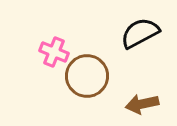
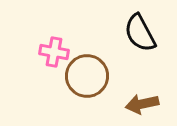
black semicircle: rotated 90 degrees counterclockwise
pink cross: rotated 12 degrees counterclockwise
